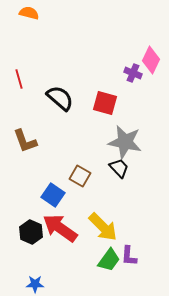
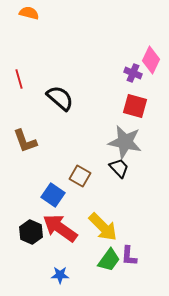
red square: moved 30 px right, 3 px down
blue star: moved 25 px right, 9 px up
